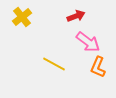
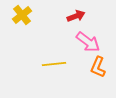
yellow cross: moved 2 px up
yellow line: rotated 35 degrees counterclockwise
